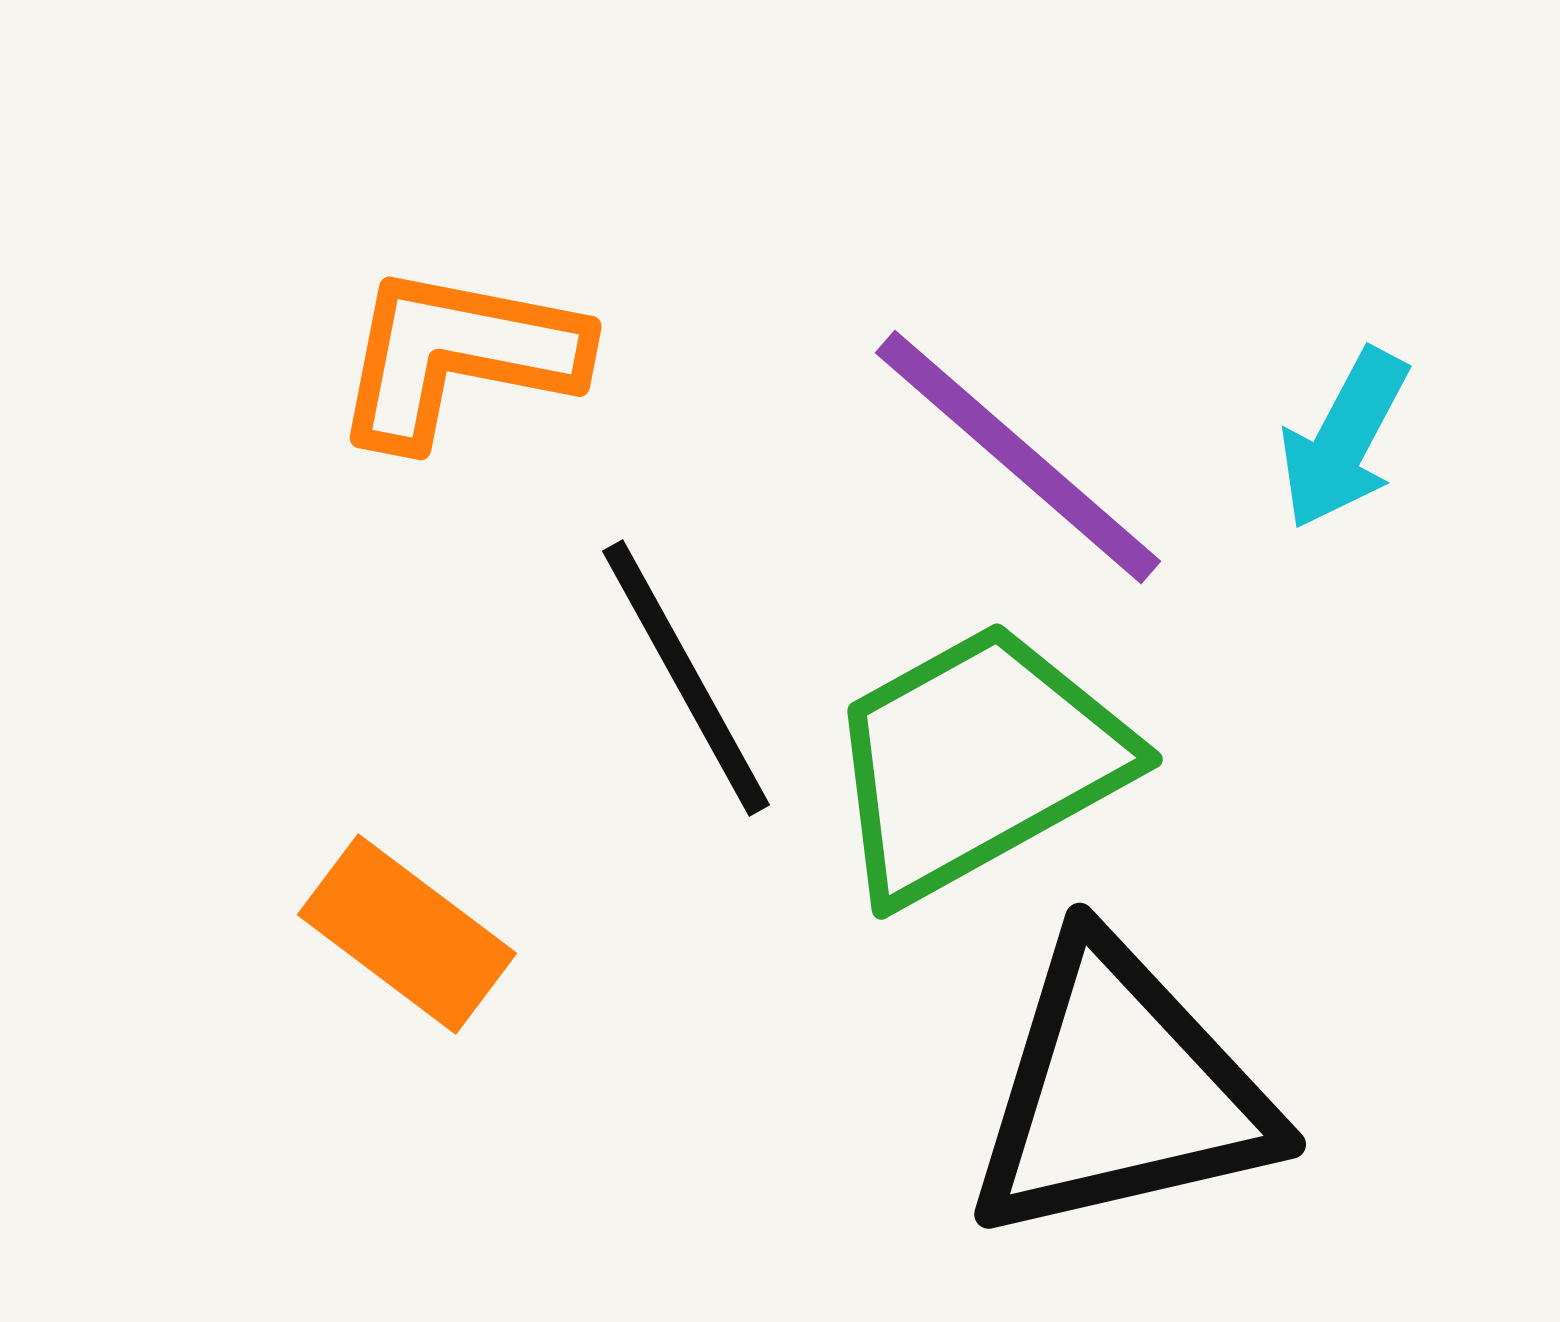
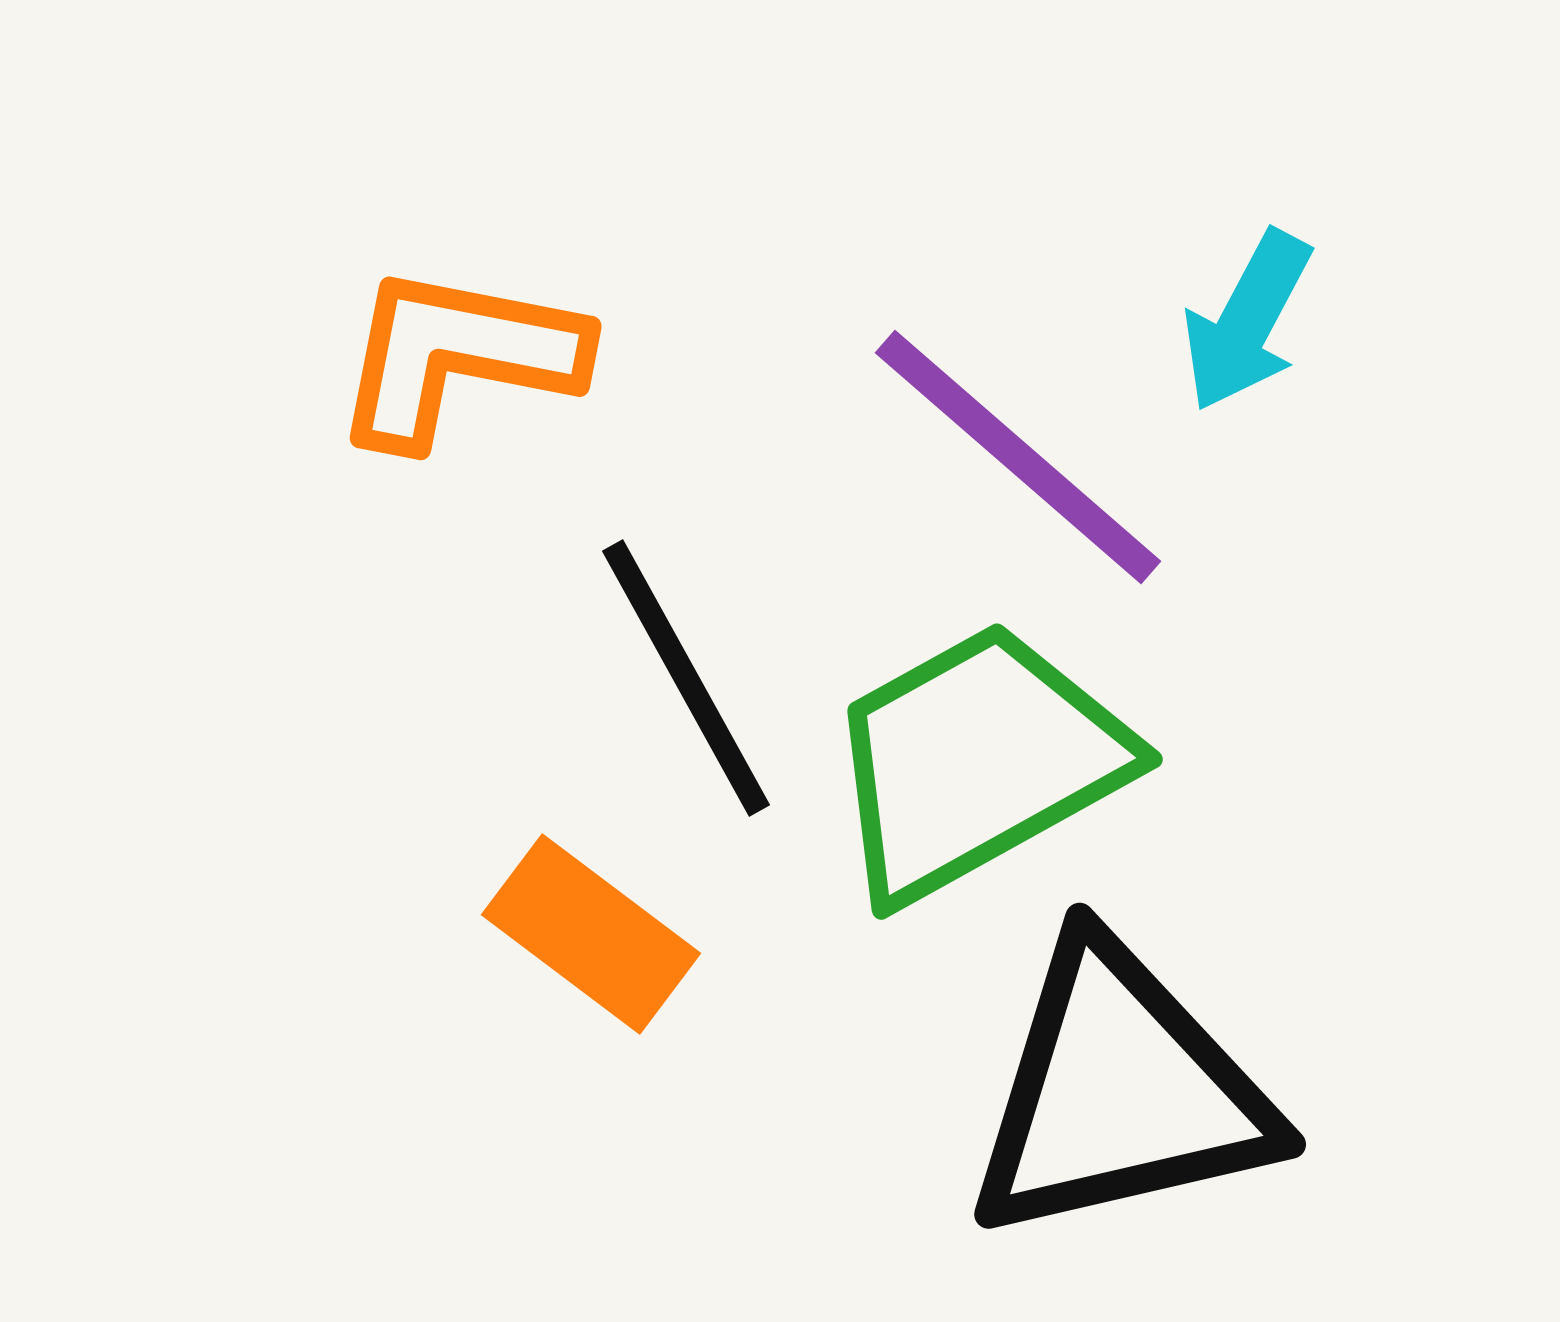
cyan arrow: moved 97 px left, 118 px up
orange rectangle: moved 184 px right
